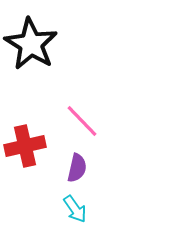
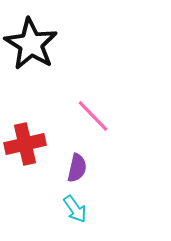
pink line: moved 11 px right, 5 px up
red cross: moved 2 px up
